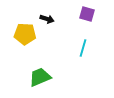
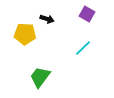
purple square: rotated 14 degrees clockwise
cyan line: rotated 30 degrees clockwise
green trapezoid: rotated 30 degrees counterclockwise
